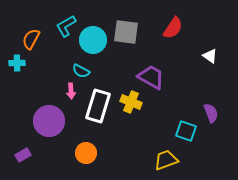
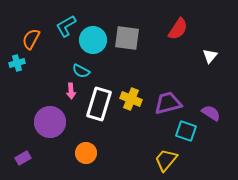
red semicircle: moved 5 px right, 1 px down
gray square: moved 1 px right, 6 px down
white triangle: rotated 35 degrees clockwise
cyan cross: rotated 14 degrees counterclockwise
purple trapezoid: moved 17 px right, 26 px down; rotated 44 degrees counterclockwise
yellow cross: moved 3 px up
white rectangle: moved 1 px right, 2 px up
purple semicircle: rotated 36 degrees counterclockwise
purple circle: moved 1 px right, 1 px down
purple rectangle: moved 3 px down
yellow trapezoid: rotated 30 degrees counterclockwise
